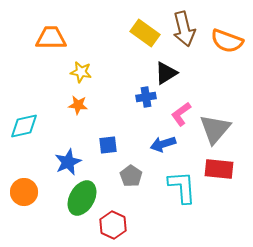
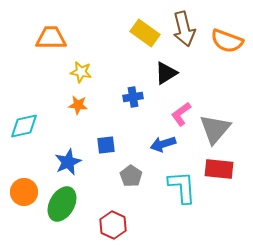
blue cross: moved 13 px left
blue square: moved 2 px left
green ellipse: moved 20 px left, 6 px down
